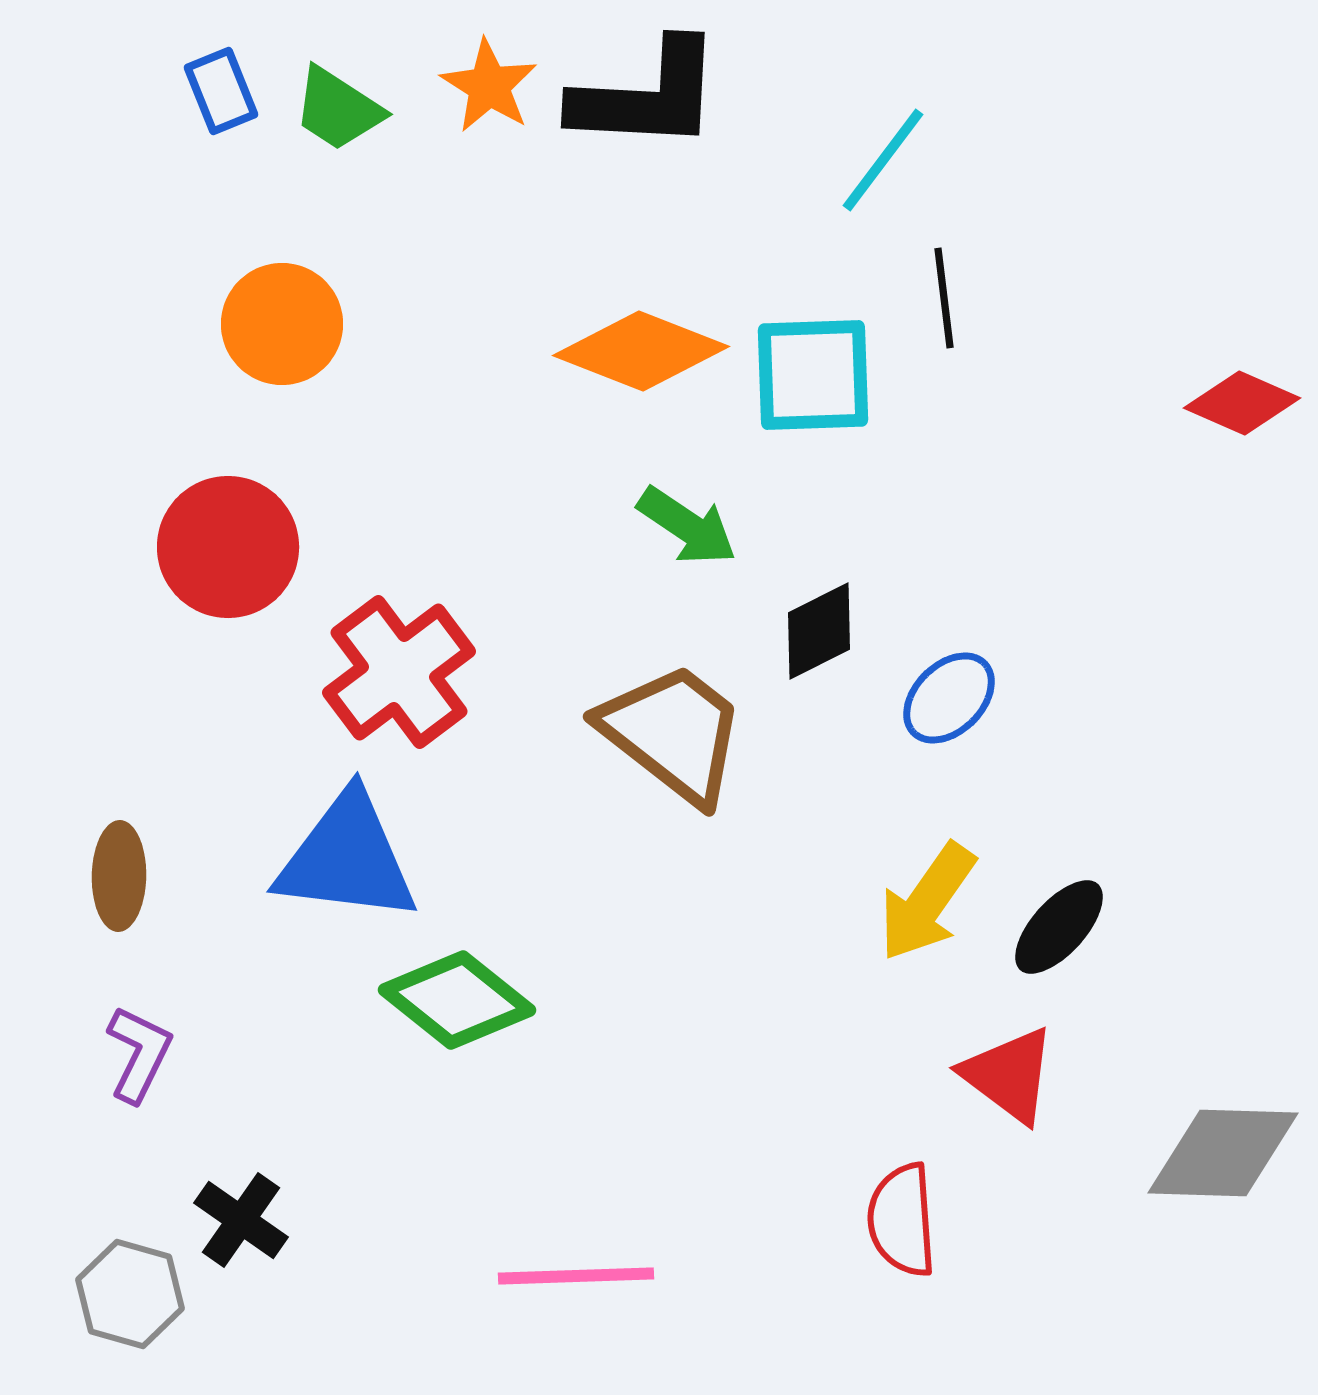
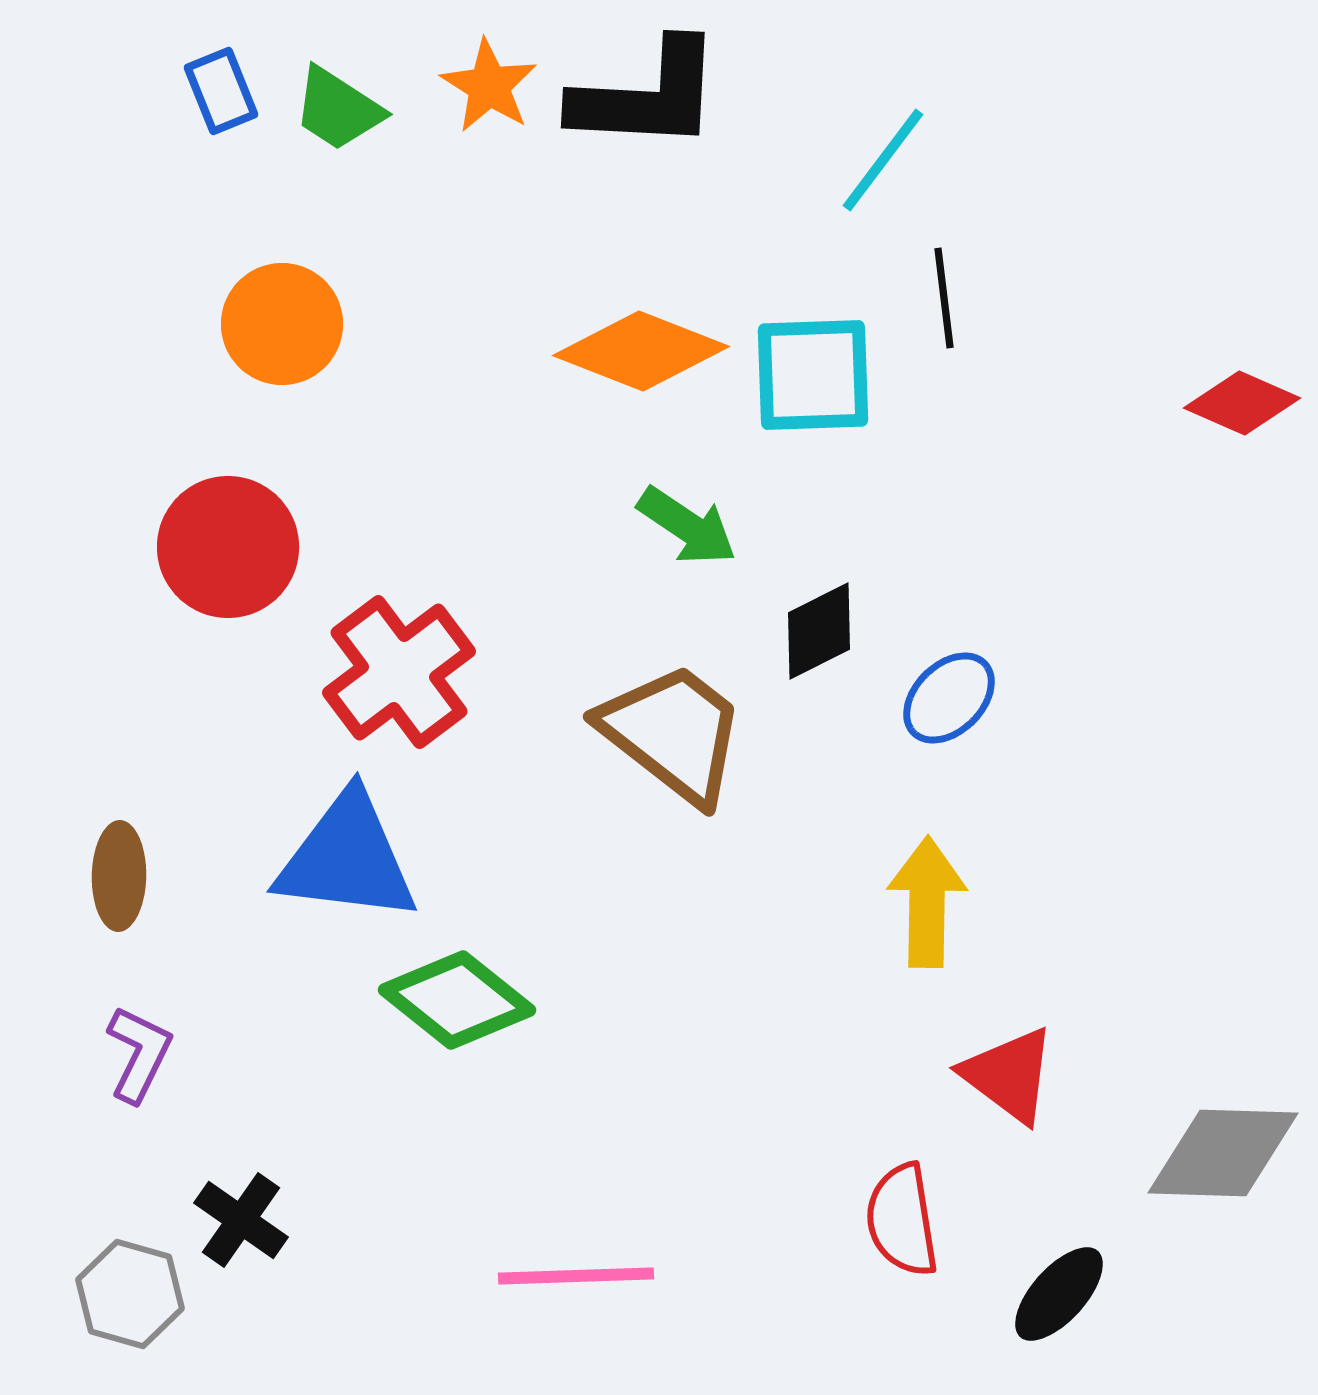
yellow arrow: rotated 146 degrees clockwise
black ellipse: moved 367 px down
red semicircle: rotated 5 degrees counterclockwise
